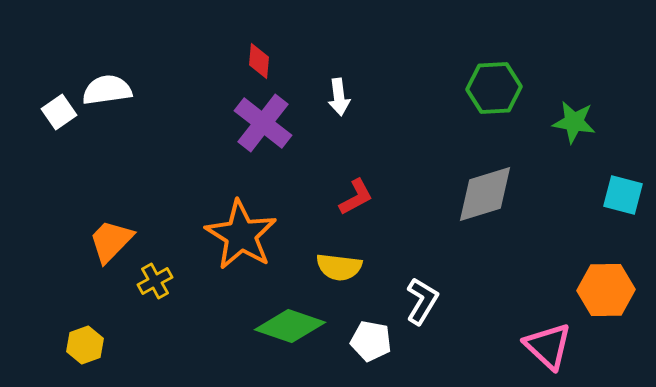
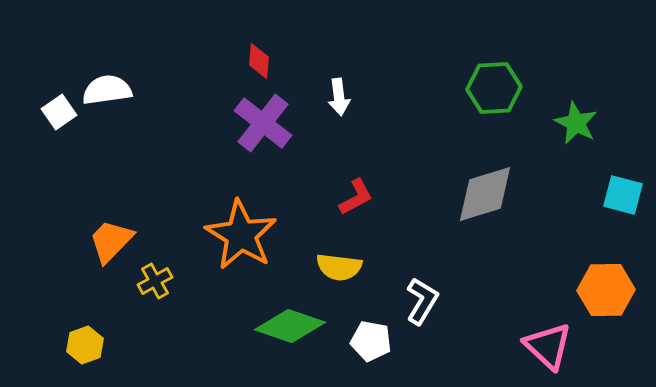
green star: moved 2 px right, 1 px down; rotated 18 degrees clockwise
